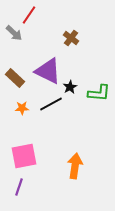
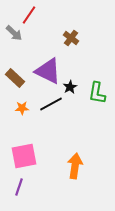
green L-shape: moved 2 px left; rotated 95 degrees clockwise
